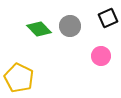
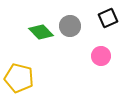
green diamond: moved 2 px right, 3 px down
yellow pentagon: rotated 12 degrees counterclockwise
